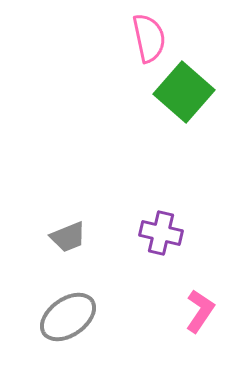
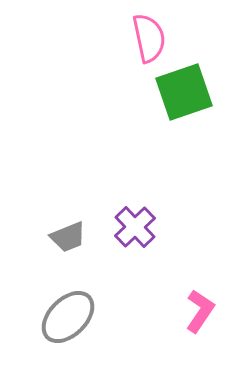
green square: rotated 30 degrees clockwise
purple cross: moved 26 px left, 6 px up; rotated 33 degrees clockwise
gray ellipse: rotated 10 degrees counterclockwise
